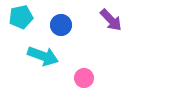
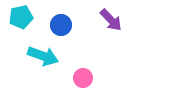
pink circle: moved 1 px left
